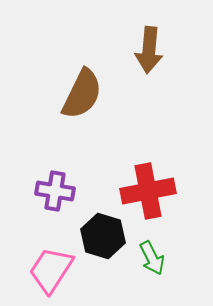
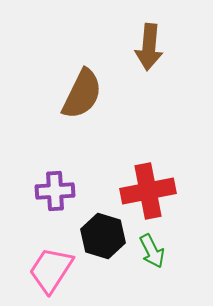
brown arrow: moved 3 px up
purple cross: rotated 12 degrees counterclockwise
green arrow: moved 7 px up
